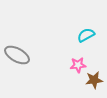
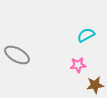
brown star: moved 1 px right, 5 px down
